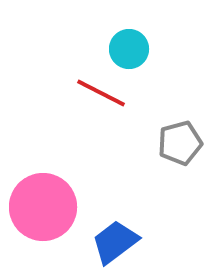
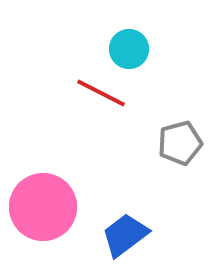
blue trapezoid: moved 10 px right, 7 px up
